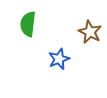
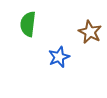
blue star: moved 2 px up
